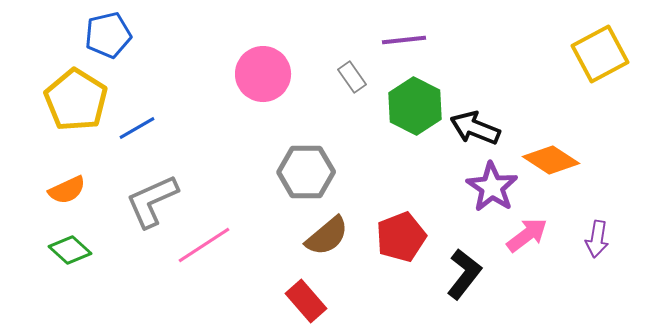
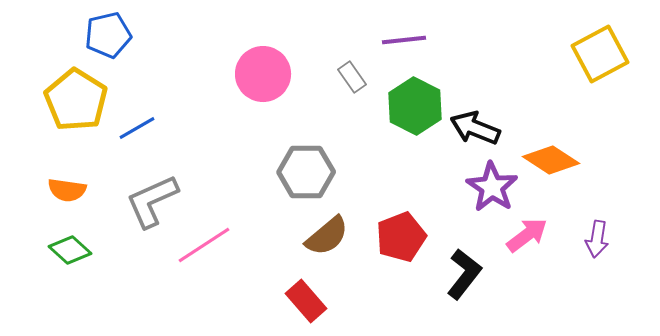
orange semicircle: rotated 33 degrees clockwise
